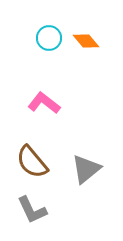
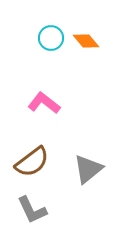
cyan circle: moved 2 px right
brown semicircle: rotated 87 degrees counterclockwise
gray triangle: moved 2 px right
